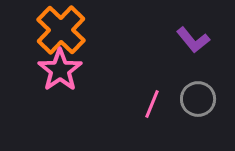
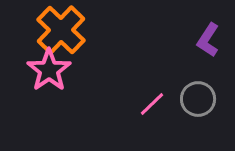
purple L-shape: moved 15 px right; rotated 72 degrees clockwise
pink star: moved 11 px left
pink line: rotated 24 degrees clockwise
